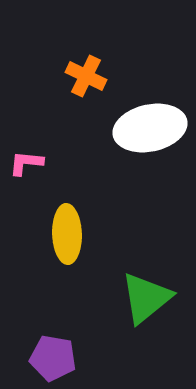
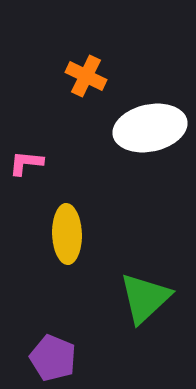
green triangle: moved 1 px left; rotated 4 degrees counterclockwise
purple pentagon: rotated 12 degrees clockwise
